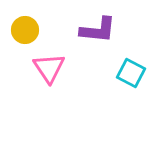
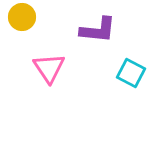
yellow circle: moved 3 px left, 13 px up
